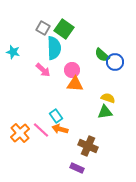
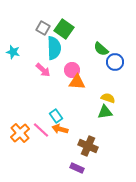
green semicircle: moved 1 px left, 6 px up
orange triangle: moved 2 px right, 2 px up
